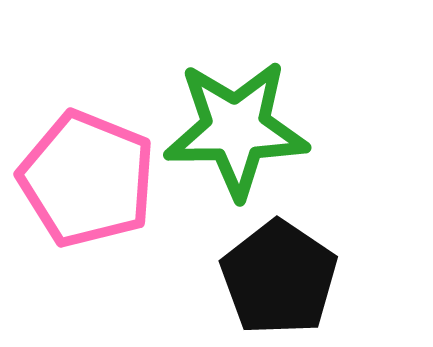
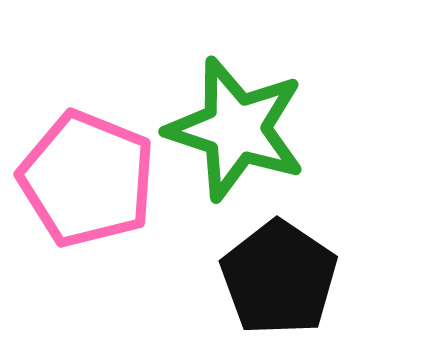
green star: rotated 19 degrees clockwise
